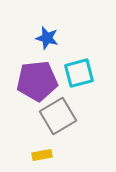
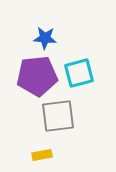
blue star: moved 2 px left; rotated 10 degrees counterclockwise
purple pentagon: moved 5 px up
gray square: rotated 24 degrees clockwise
